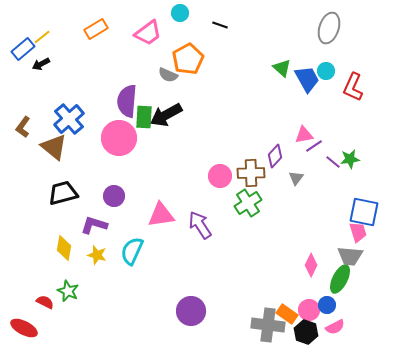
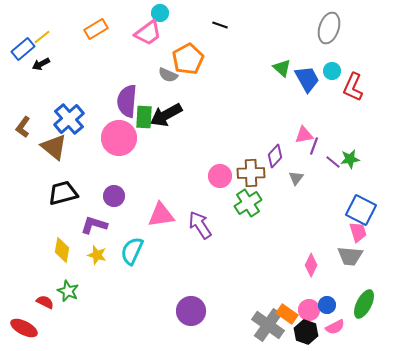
cyan circle at (180, 13): moved 20 px left
cyan circle at (326, 71): moved 6 px right
purple line at (314, 146): rotated 36 degrees counterclockwise
blue square at (364, 212): moved 3 px left, 2 px up; rotated 16 degrees clockwise
yellow diamond at (64, 248): moved 2 px left, 2 px down
green ellipse at (340, 279): moved 24 px right, 25 px down
gray cross at (268, 325): rotated 28 degrees clockwise
